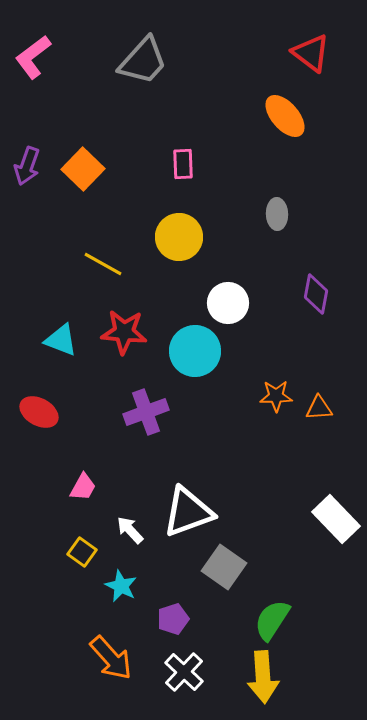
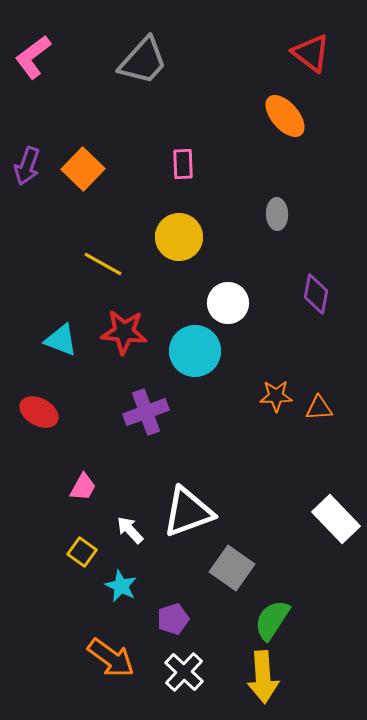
gray square: moved 8 px right, 1 px down
orange arrow: rotated 12 degrees counterclockwise
